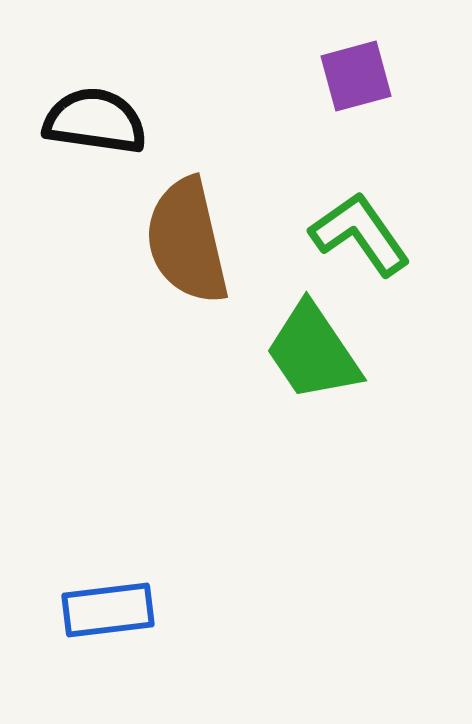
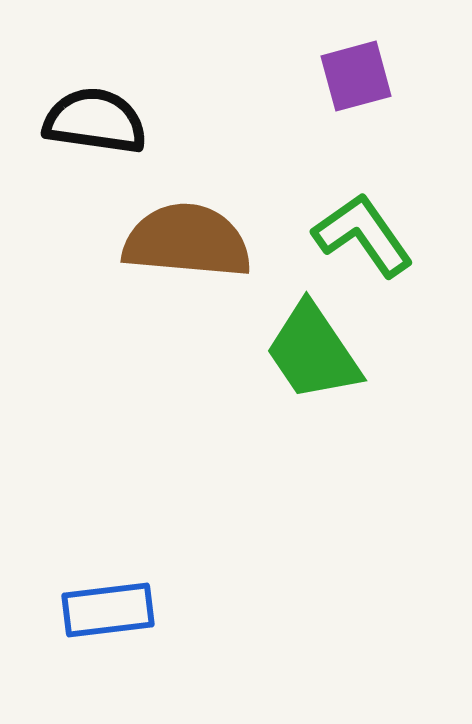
green L-shape: moved 3 px right, 1 px down
brown semicircle: rotated 108 degrees clockwise
